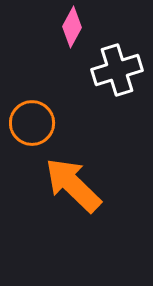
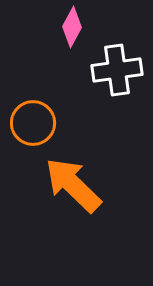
white cross: rotated 9 degrees clockwise
orange circle: moved 1 px right
